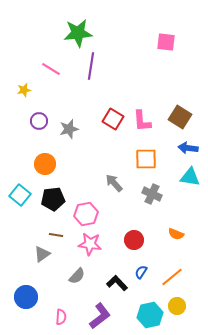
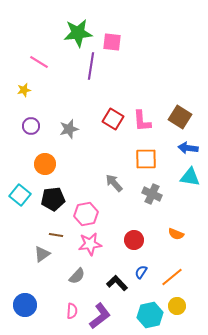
pink square: moved 54 px left
pink line: moved 12 px left, 7 px up
purple circle: moved 8 px left, 5 px down
pink star: rotated 15 degrees counterclockwise
blue circle: moved 1 px left, 8 px down
pink semicircle: moved 11 px right, 6 px up
